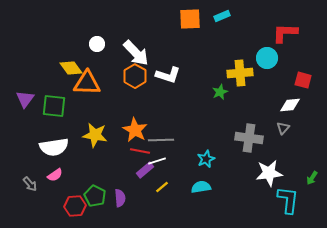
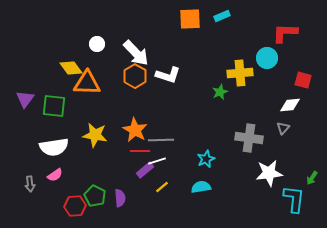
red line: rotated 12 degrees counterclockwise
gray arrow: rotated 35 degrees clockwise
cyan L-shape: moved 6 px right, 1 px up
